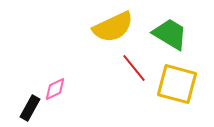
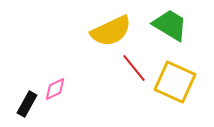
yellow semicircle: moved 2 px left, 4 px down
green trapezoid: moved 9 px up
yellow square: moved 2 px left, 2 px up; rotated 9 degrees clockwise
black rectangle: moved 3 px left, 4 px up
